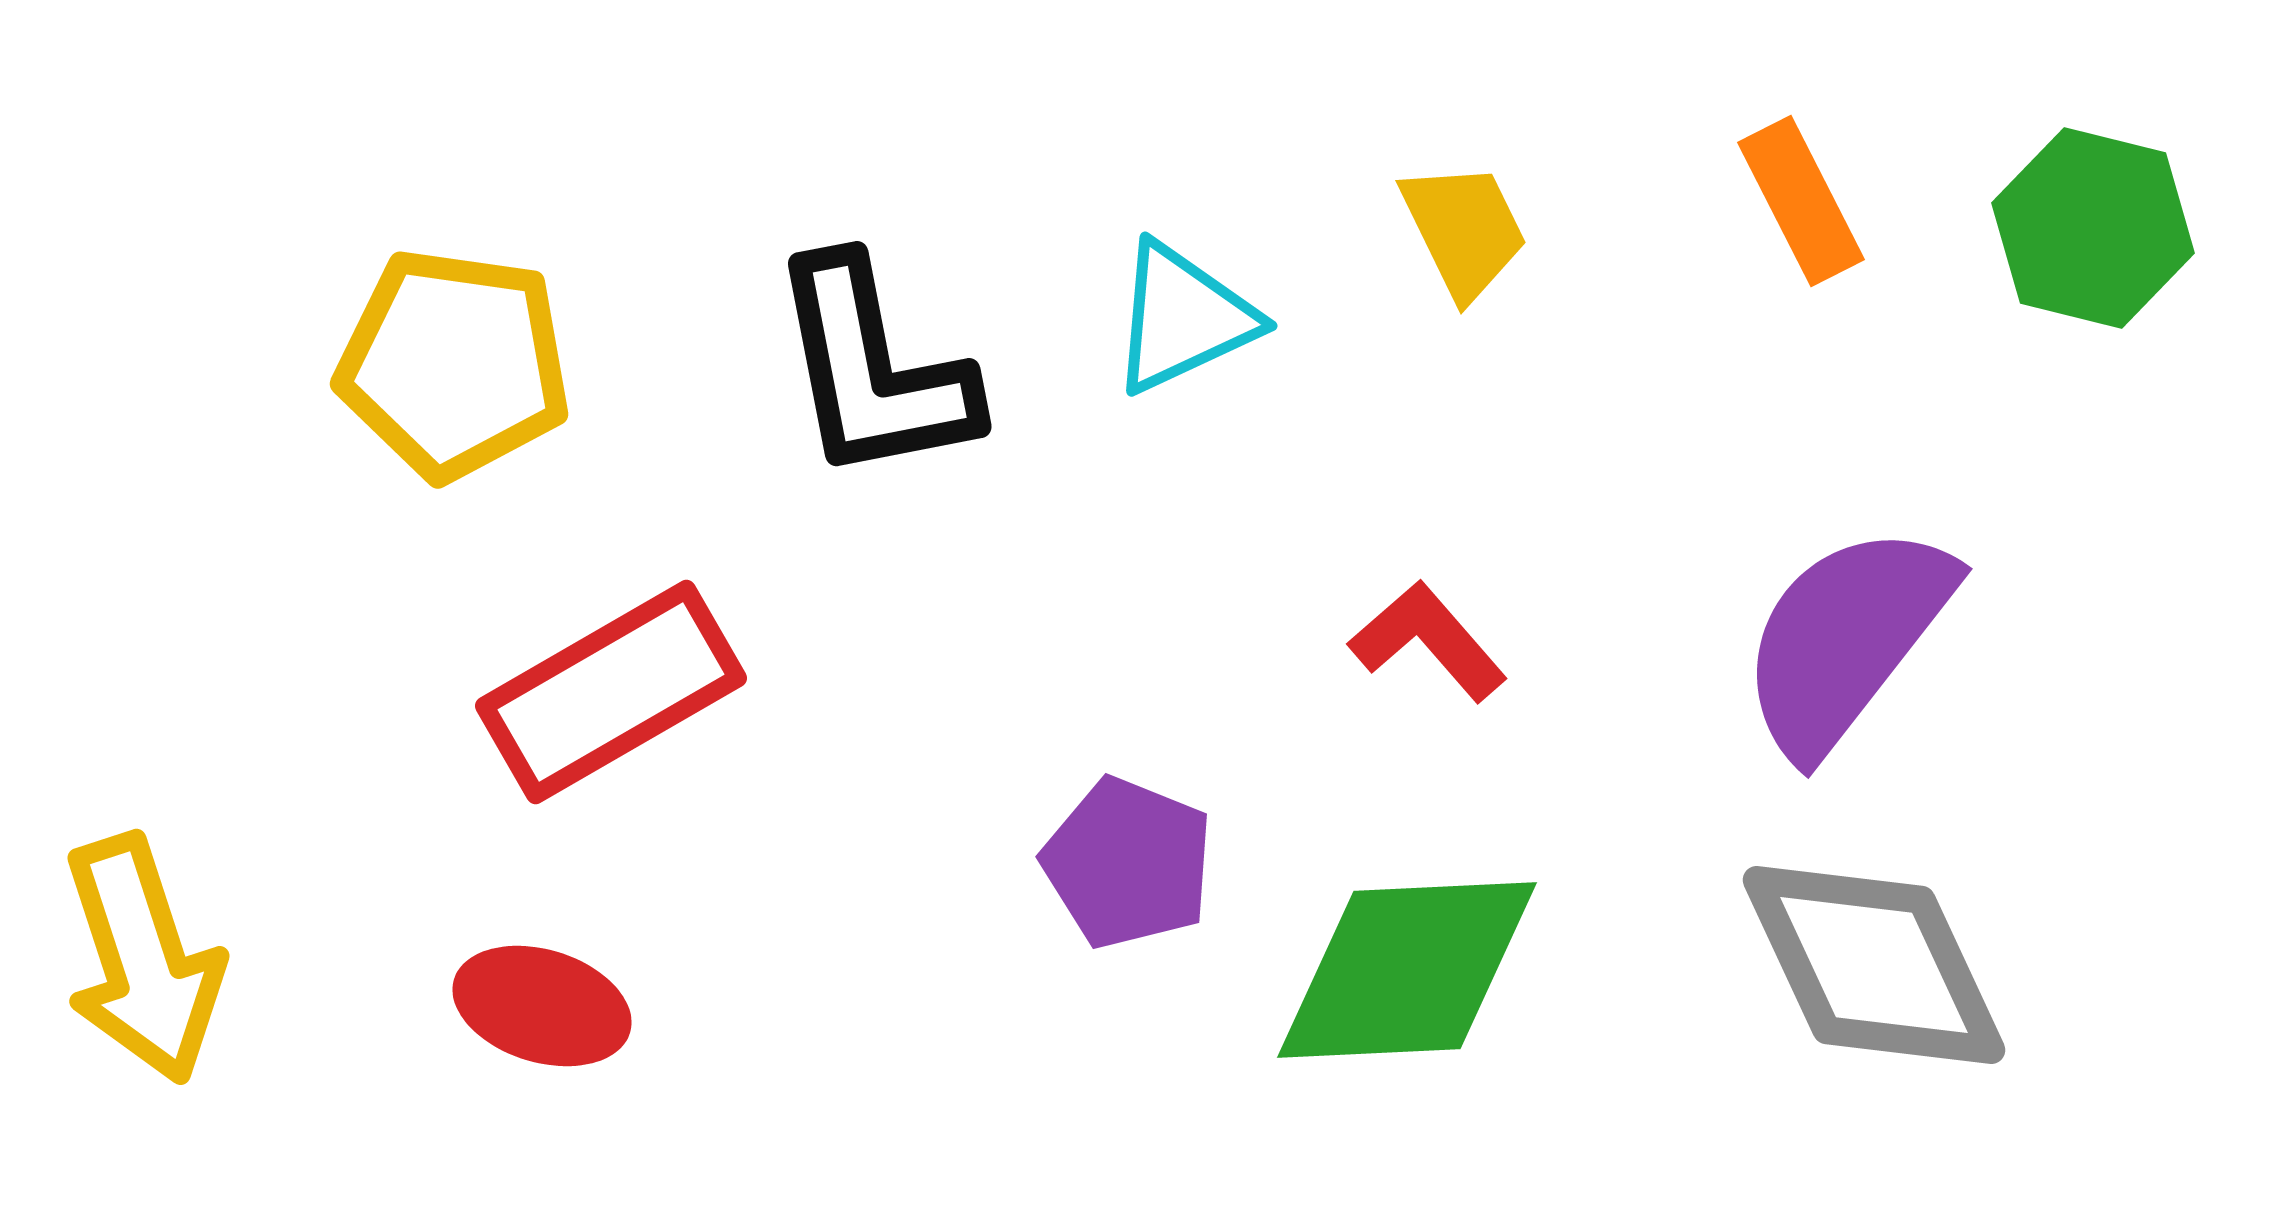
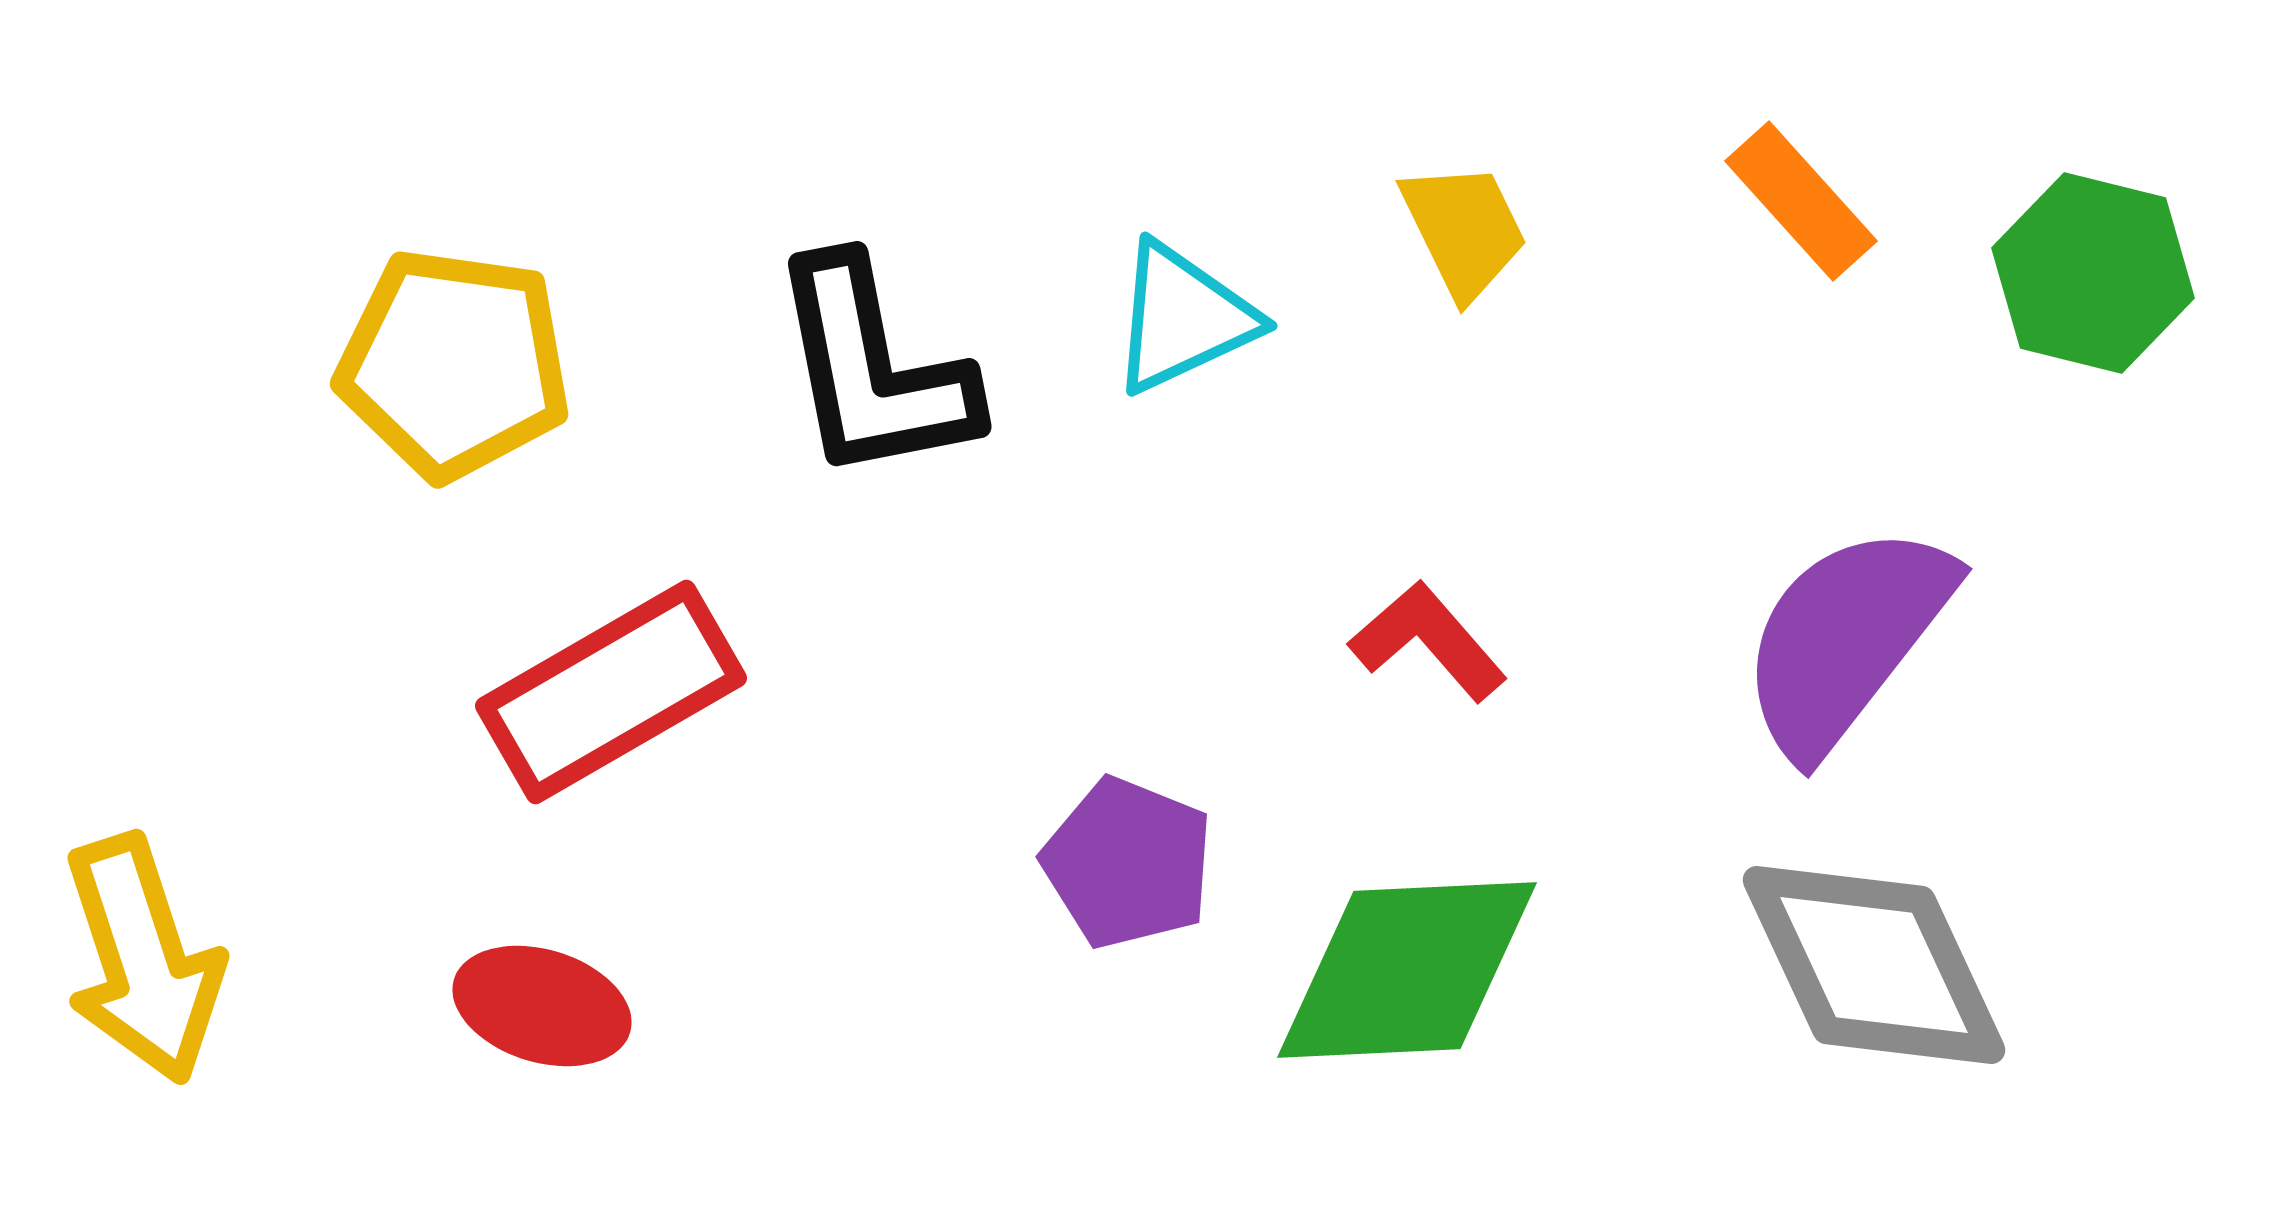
orange rectangle: rotated 15 degrees counterclockwise
green hexagon: moved 45 px down
